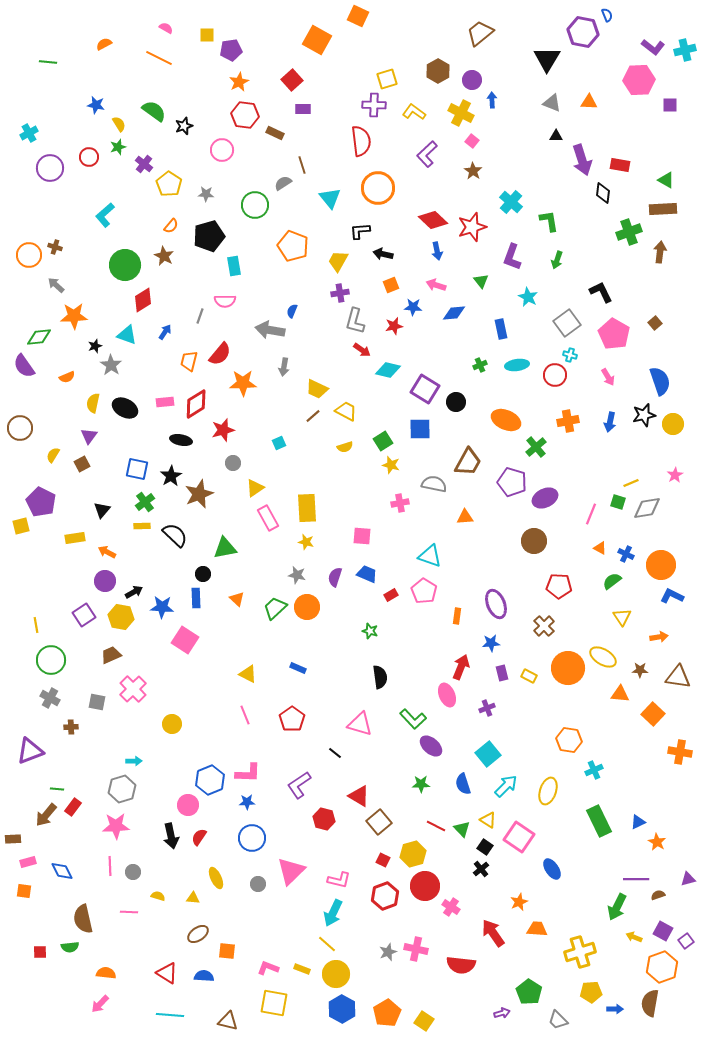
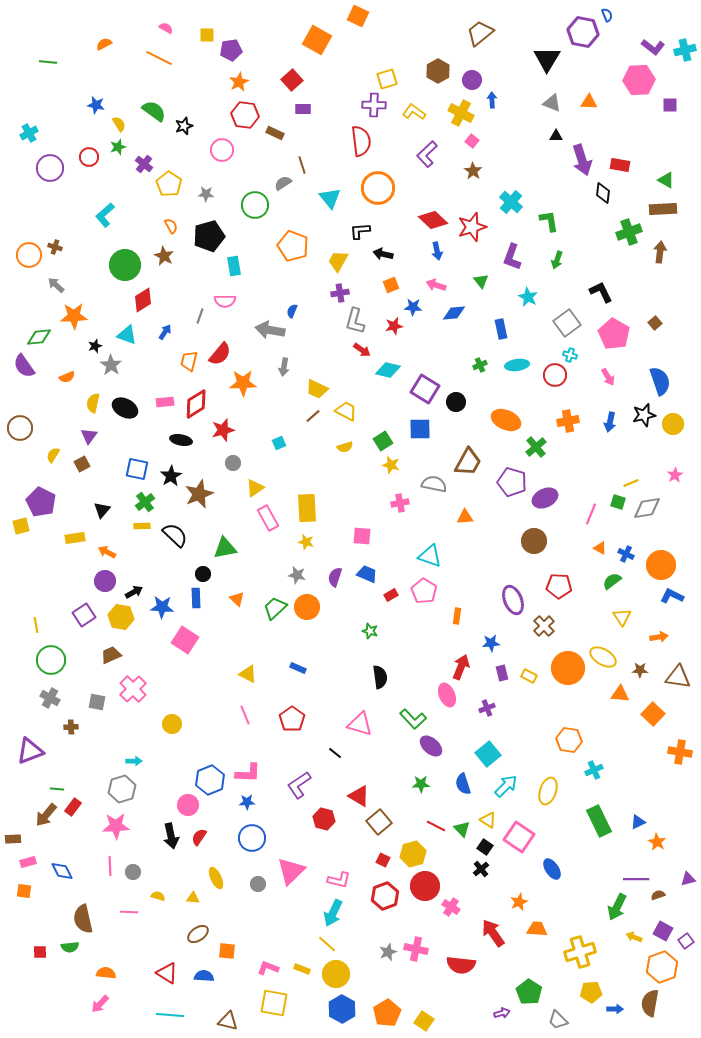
orange semicircle at (171, 226): rotated 70 degrees counterclockwise
purple ellipse at (496, 604): moved 17 px right, 4 px up
